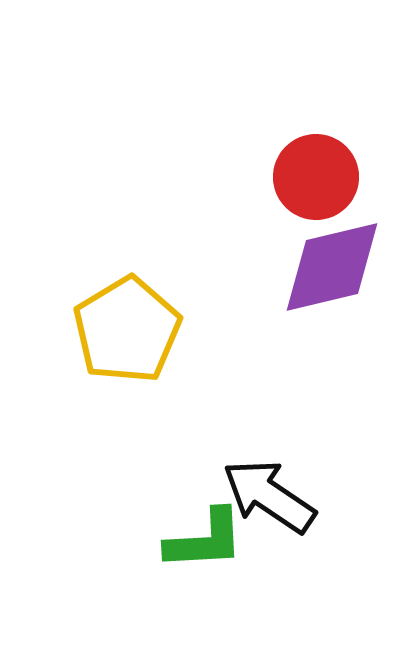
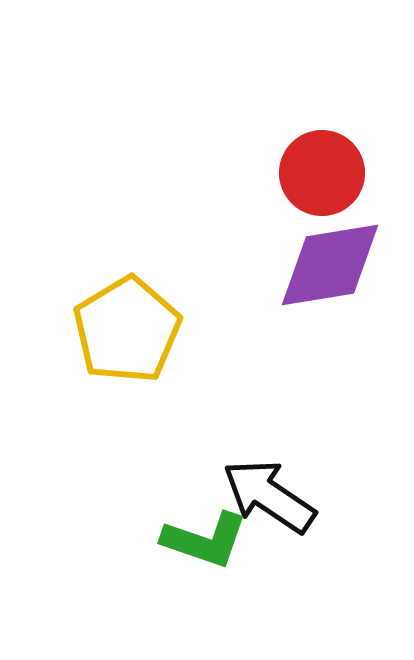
red circle: moved 6 px right, 4 px up
purple diamond: moved 2 px left, 2 px up; rotated 4 degrees clockwise
green L-shape: rotated 22 degrees clockwise
